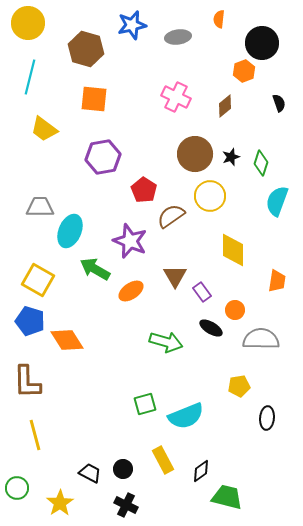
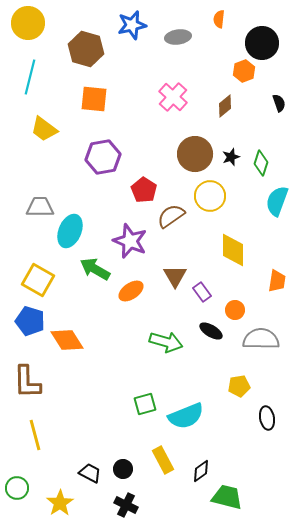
pink cross at (176, 97): moved 3 px left; rotated 16 degrees clockwise
black ellipse at (211, 328): moved 3 px down
black ellipse at (267, 418): rotated 15 degrees counterclockwise
